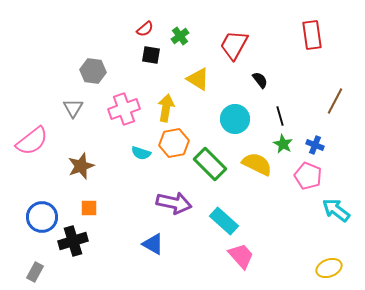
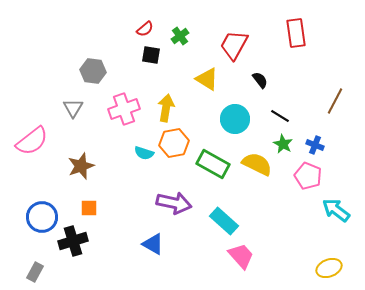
red rectangle: moved 16 px left, 2 px up
yellow triangle: moved 9 px right
black line: rotated 42 degrees counterclockwise
cyan semicircle: moved 3 px right
green rectangle: moved 3 px right; rotated 16 degrees counterclockwise
